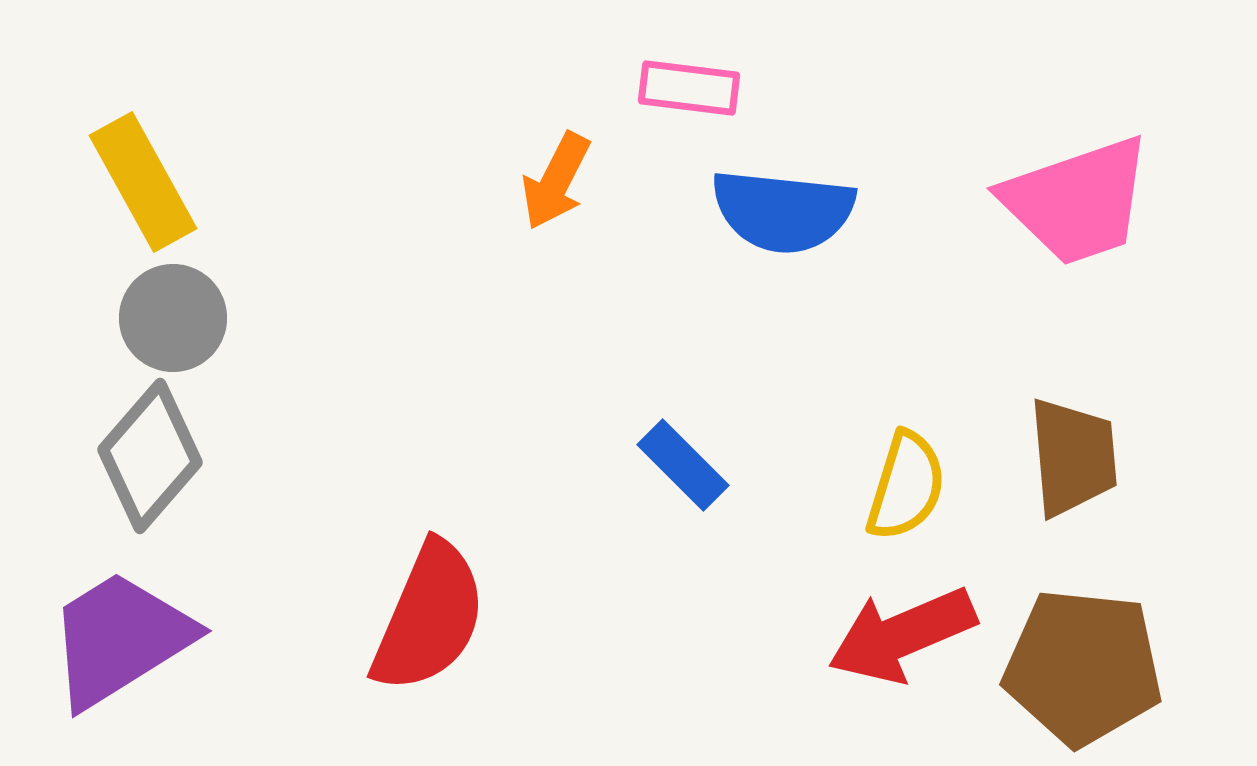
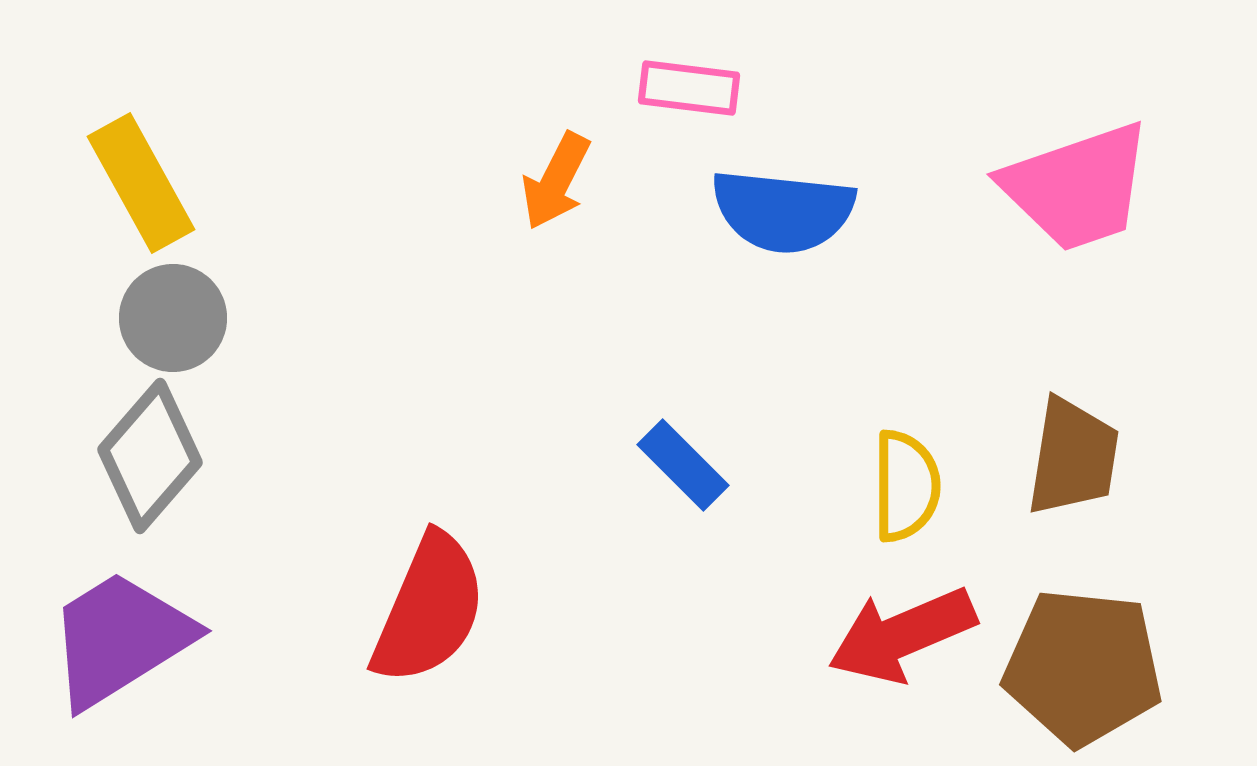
yellow rectangle: moved 2 px left, 1 px down
pink trapezoid: moved 14 px up
brown trapezoid: rotated 14 degrees clockwise
yellow semicircle: rotated 17 degrees counterclockwise
red semicircle: moved 8 px up
